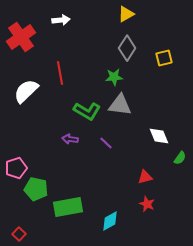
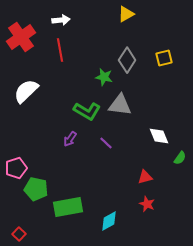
gray diamond: moved 12 px down
red line: moved 23 px up
green star: moved 10 px left; rotated 18 degrees clockwise
purple arrow: rotated 63 degrees counterclockwise
cyan diamond: moved 1 px left
